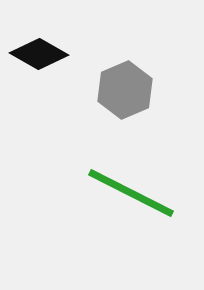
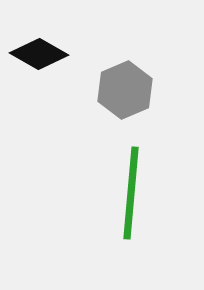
green line: rotated 68 degrees clockwise
